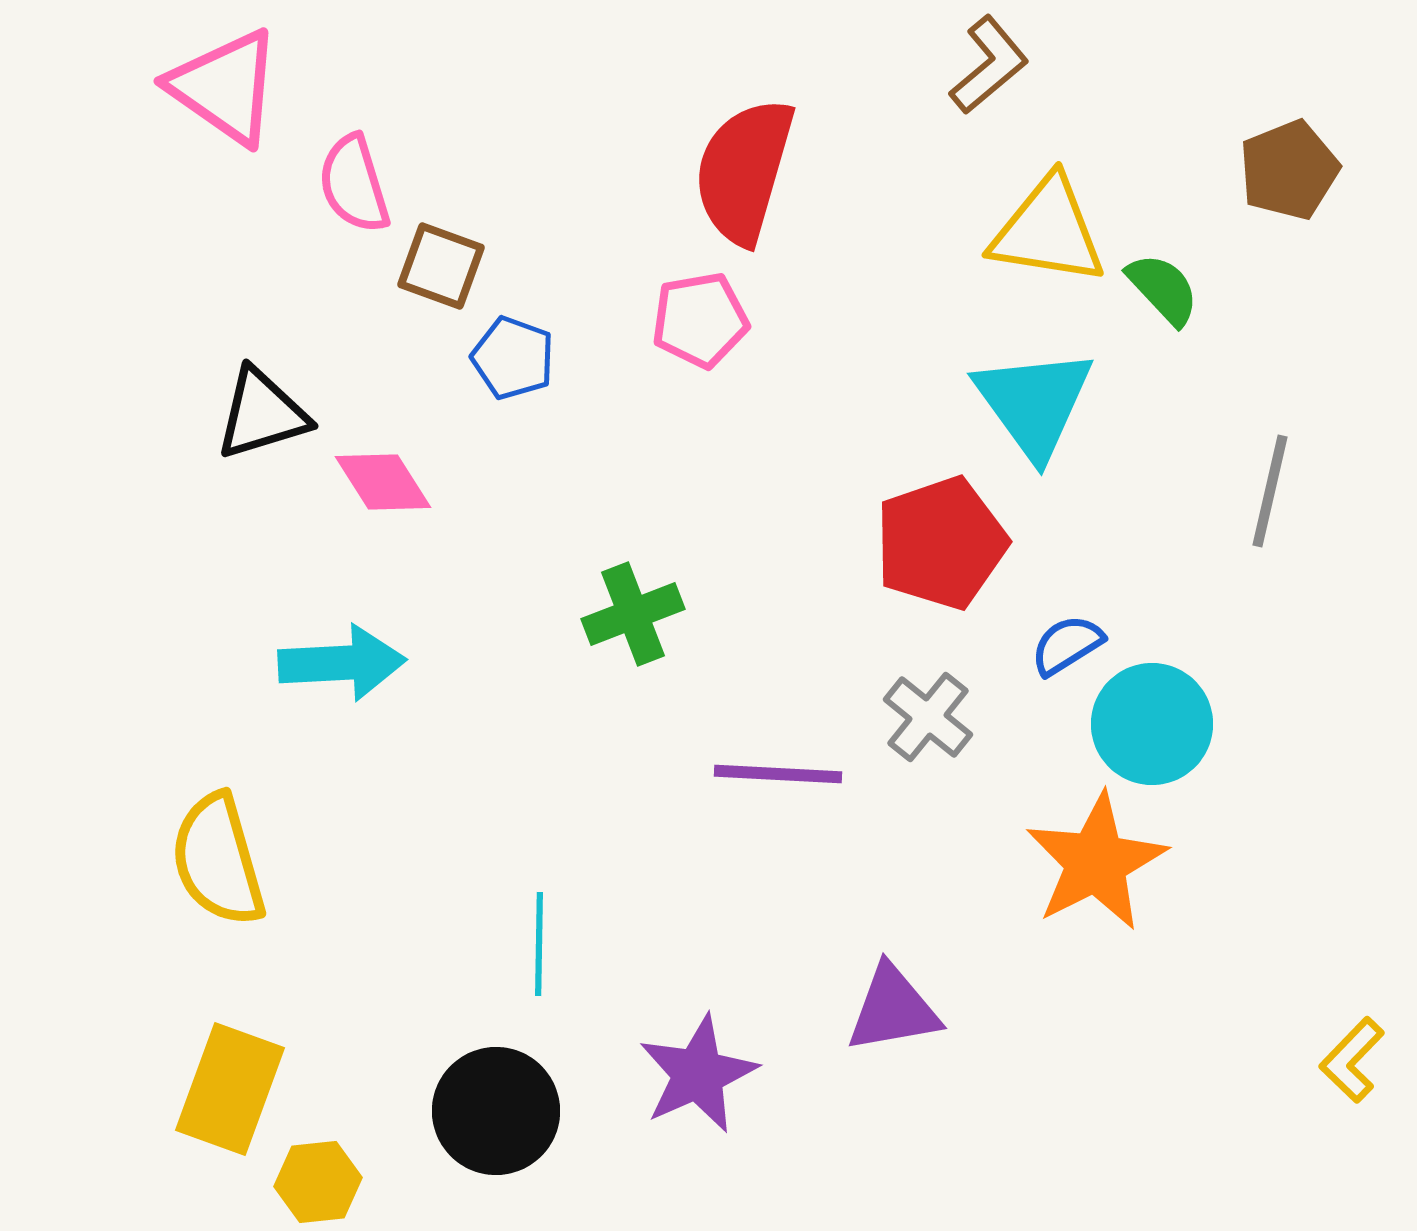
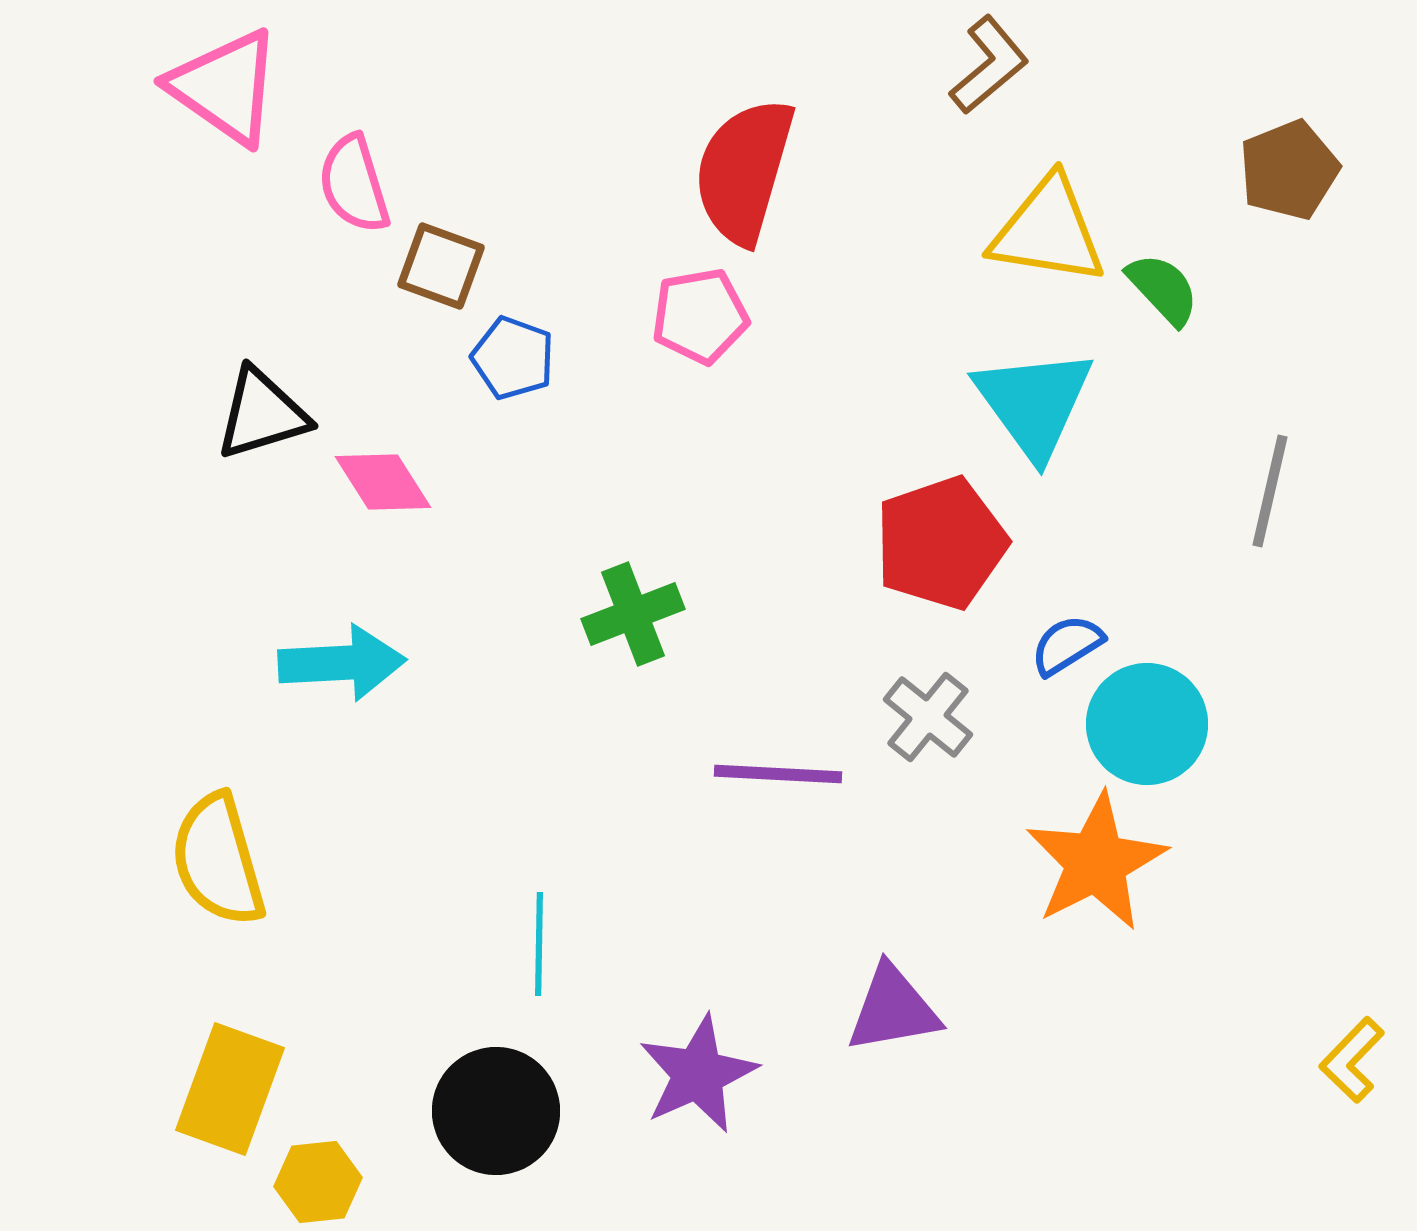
pink pentagon: moved 4 px up
cyan circle: moved 5 px left
